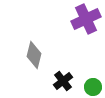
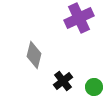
purple cross: moved 7 px left, 1 px up
green circle: moved 1 px right
